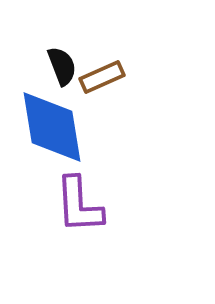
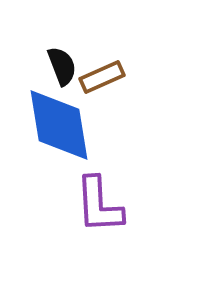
blue diamond: moved 7 px right, 2 px up
purple L-shape: moved 20 px right
